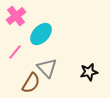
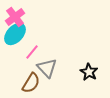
pink cross: moved 1 px left, 1 px down
cyan ellipse: moved 26 px left
pink line: moved 17 px right
black star: rotated 30 degrees counterclockwise
